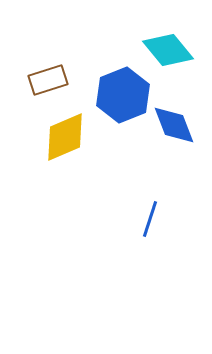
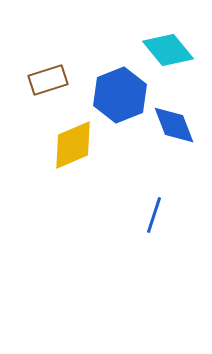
blue hexagon: moved 3 px left
yellow diamond: moved 8 px right, 8 px down
blue line: moved 4 px right, 4 px up
